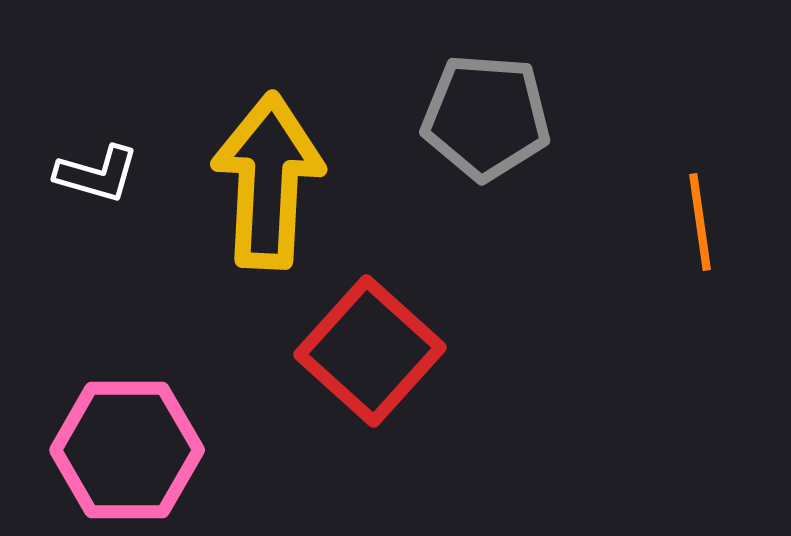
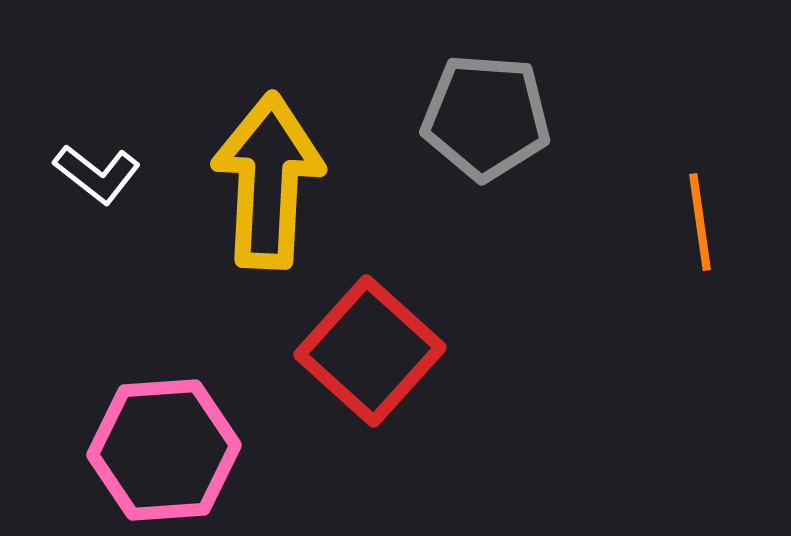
white L-shape: rotated 22 degrees clockwise
pink hexagon: moved 37 px right; rotated 4 degrees counterclockwise
